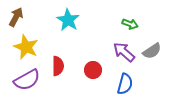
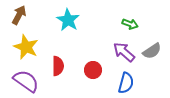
brown arrow: moved 3 px right, 2 px up
purple semicircle: moved 1 px left, 1 px down; rotated 116 degrees counterclockwise
blue semicircle: moved 1 px right, 1 px up
